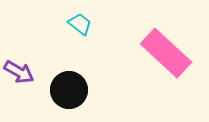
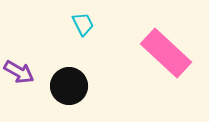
cyan trapezoid: moved 3 px right; rotated 25 degrees clockwise
black circle: moved 4 px up
